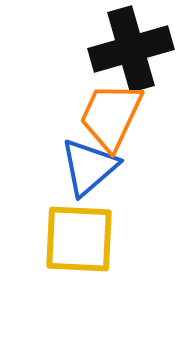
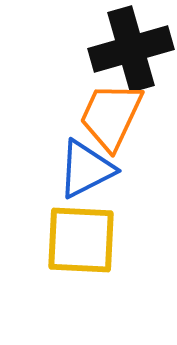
blue triangle: moved 3 px left, 2 px down; rotated 14 degrees clockwise
yellow square: moved 2 px right, 1 px down
